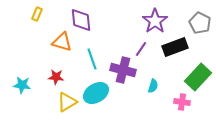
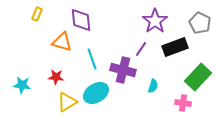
pink cross: moved 1 px right, 1 px down
